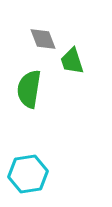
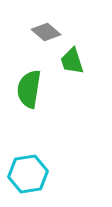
gray diamond: moved 3 px right, 7 px up; rotated 28 degrees counterclockwise
